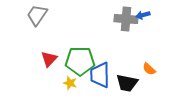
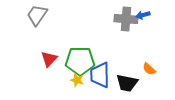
yellow star: moved 7 px right, 3 px up
